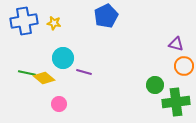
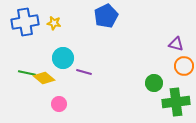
blue cross: moved 1 px right, 1 px down
green circle: moved 1 px left, 2 px up
